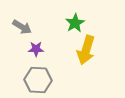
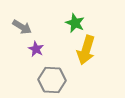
green star: rotated 18 degrees counterclockwise
purple star: rotated 28 degrees clockwise
gray hexagon: moved 14 px right
